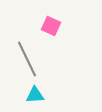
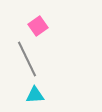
pink square: moved 13 px left; rotated 30 degrees clockwise
